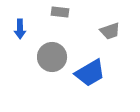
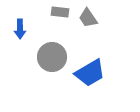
gray trapezoid: moved 22 px left, 13 px up; rotated 75 degrees clockwise
